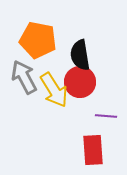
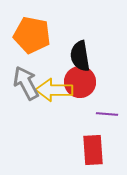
orange pentagon: moved 6 px left, 5 px up
black semicircle: moved 1 px down
gray arrow: moved 2 px right, 6 px down
yellow arrow: rotated 123 degrees clockwise
purple line: moved 1 px right, 2 px up
